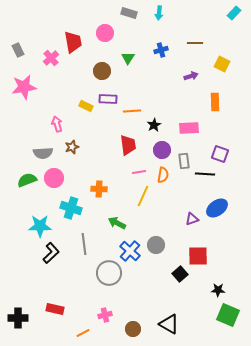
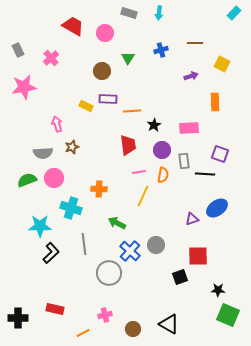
red trapezoid at (73, 42): moved 16 px up; rotated 50 degrees counterclockwise
black square at (180, 274): moved 3 px down; rotated 21 degrees clockwise
